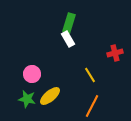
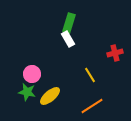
green star: moved 7 px up
orange line: rotated 30 degrees clockwise
